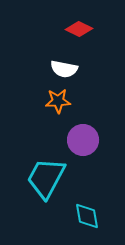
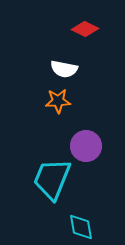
red diamond: moved 6 px right
purple circle: moved 3 px right, 6 px down
cyan trapezoid: moved 6 px right, 1 px down; rotated 6 degrees counterclockwise
cyan diamond: moved 6 px left, 11 px down
